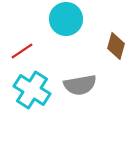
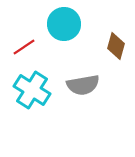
cyan circle: moved 2 px left, 5 px down
red line: moved 2 px right, 4 px up
gray semicircle: moved 3 px right
